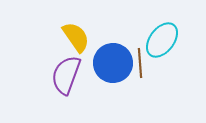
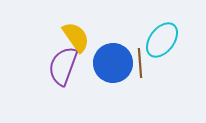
purple semicircle: moved 3 px left, 9 px up
